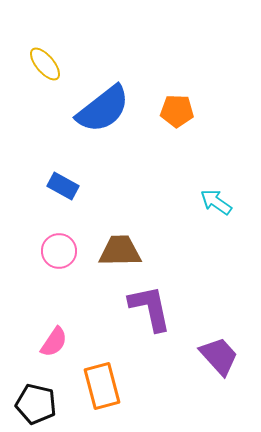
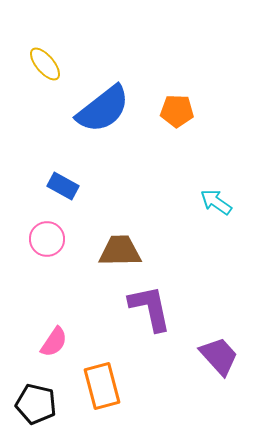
pink circle: moved 12 px left, 12 px up
